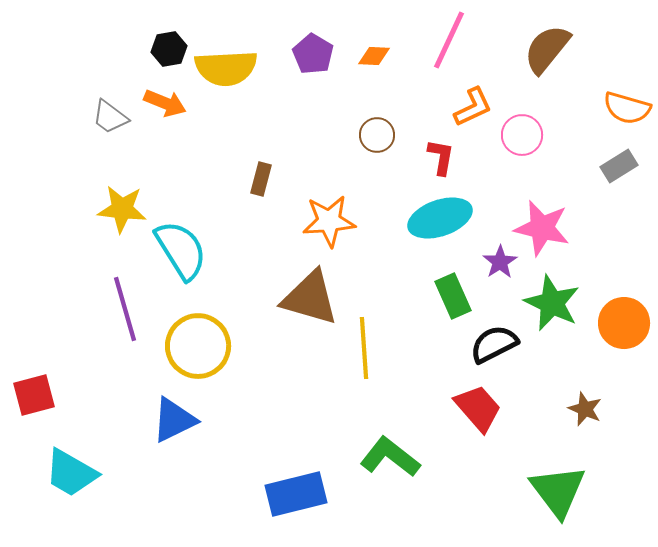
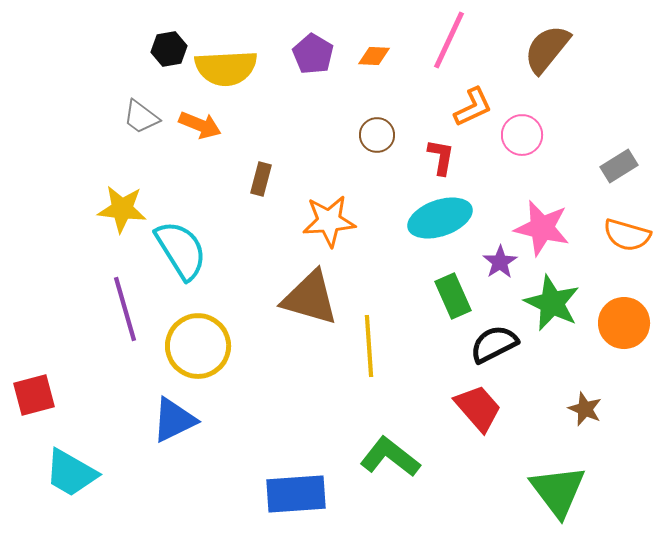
orange arrow: moved 35 px right, 22 px down
orange semicircle: moved 127 px down
gray trapezoid: moved 31 px right
yellow line: moved 5 px right, 2 px up
blue rectangle: rotated 10 degrees clockwise
